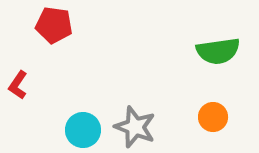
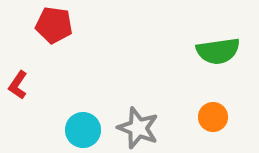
gray star: moved 3 px right, 1 px down
